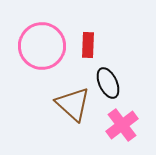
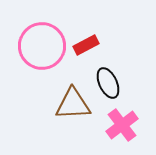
red rectangle: moved 2 px left; rotated 60 degrees clockwise
brown triangle: rotated 45 degrees counterclockwise
